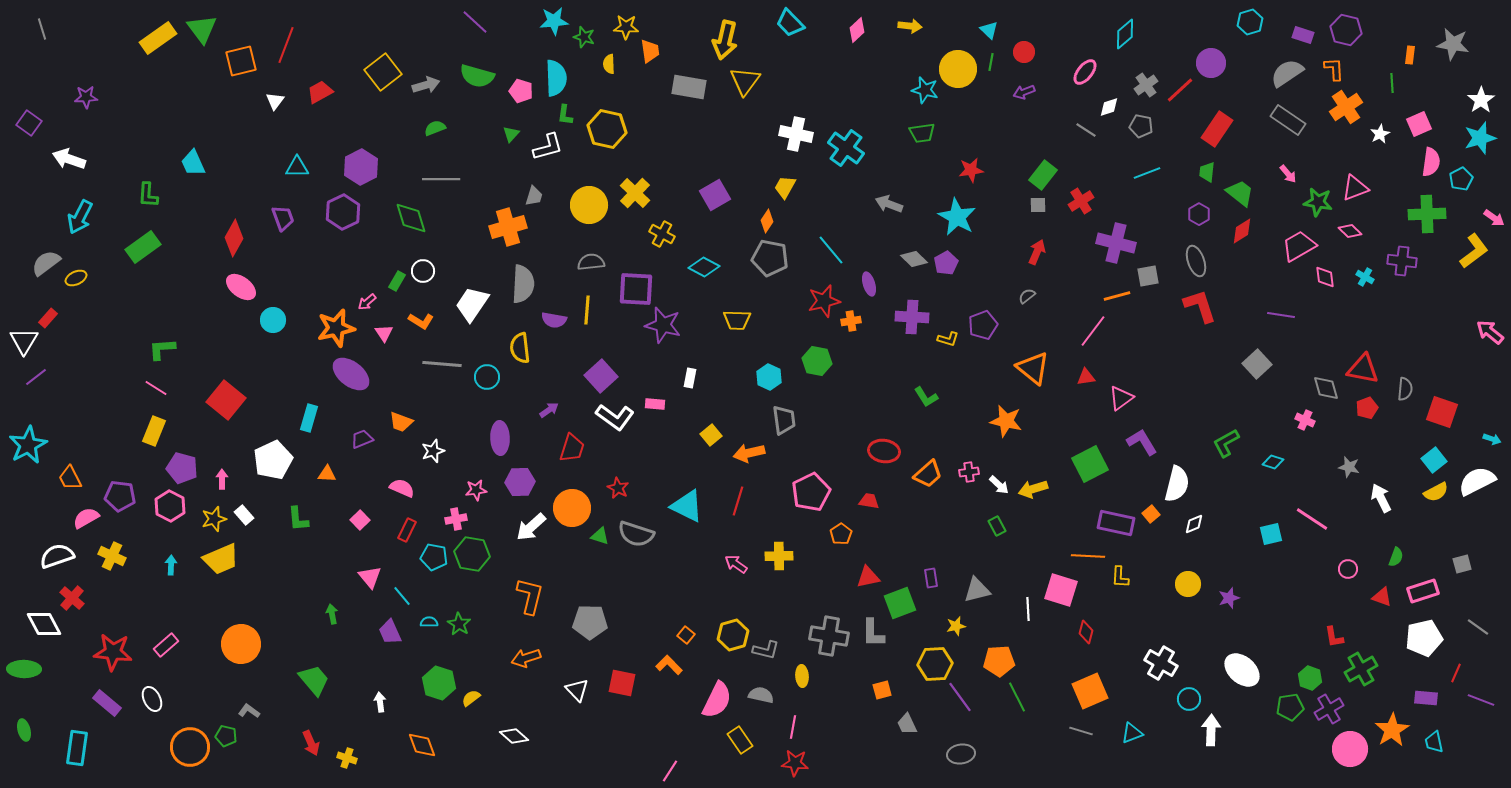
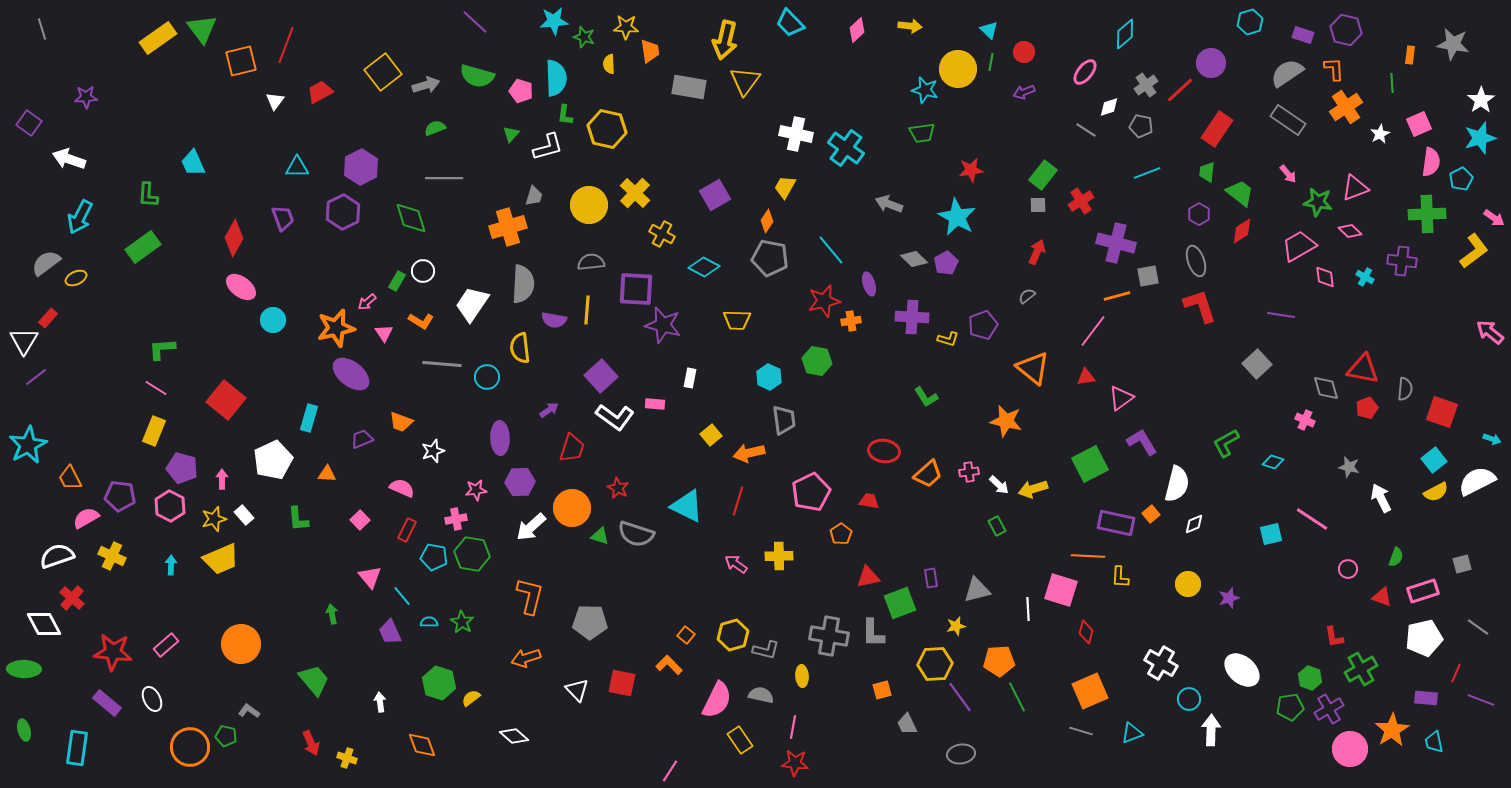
gray line at (441, 179): moved 3 px right, 1 px up
green star at (459, 624): moved 3 px right, 2 px up
